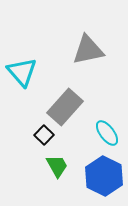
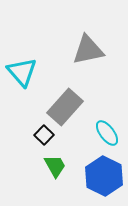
green trapezoid: moved 2 px left
